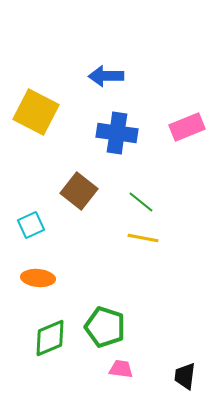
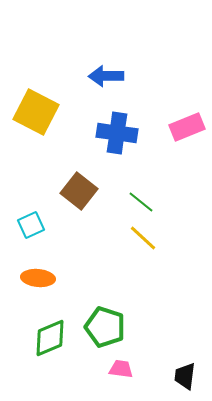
yellow line: rotated 32 degrees clockwise
